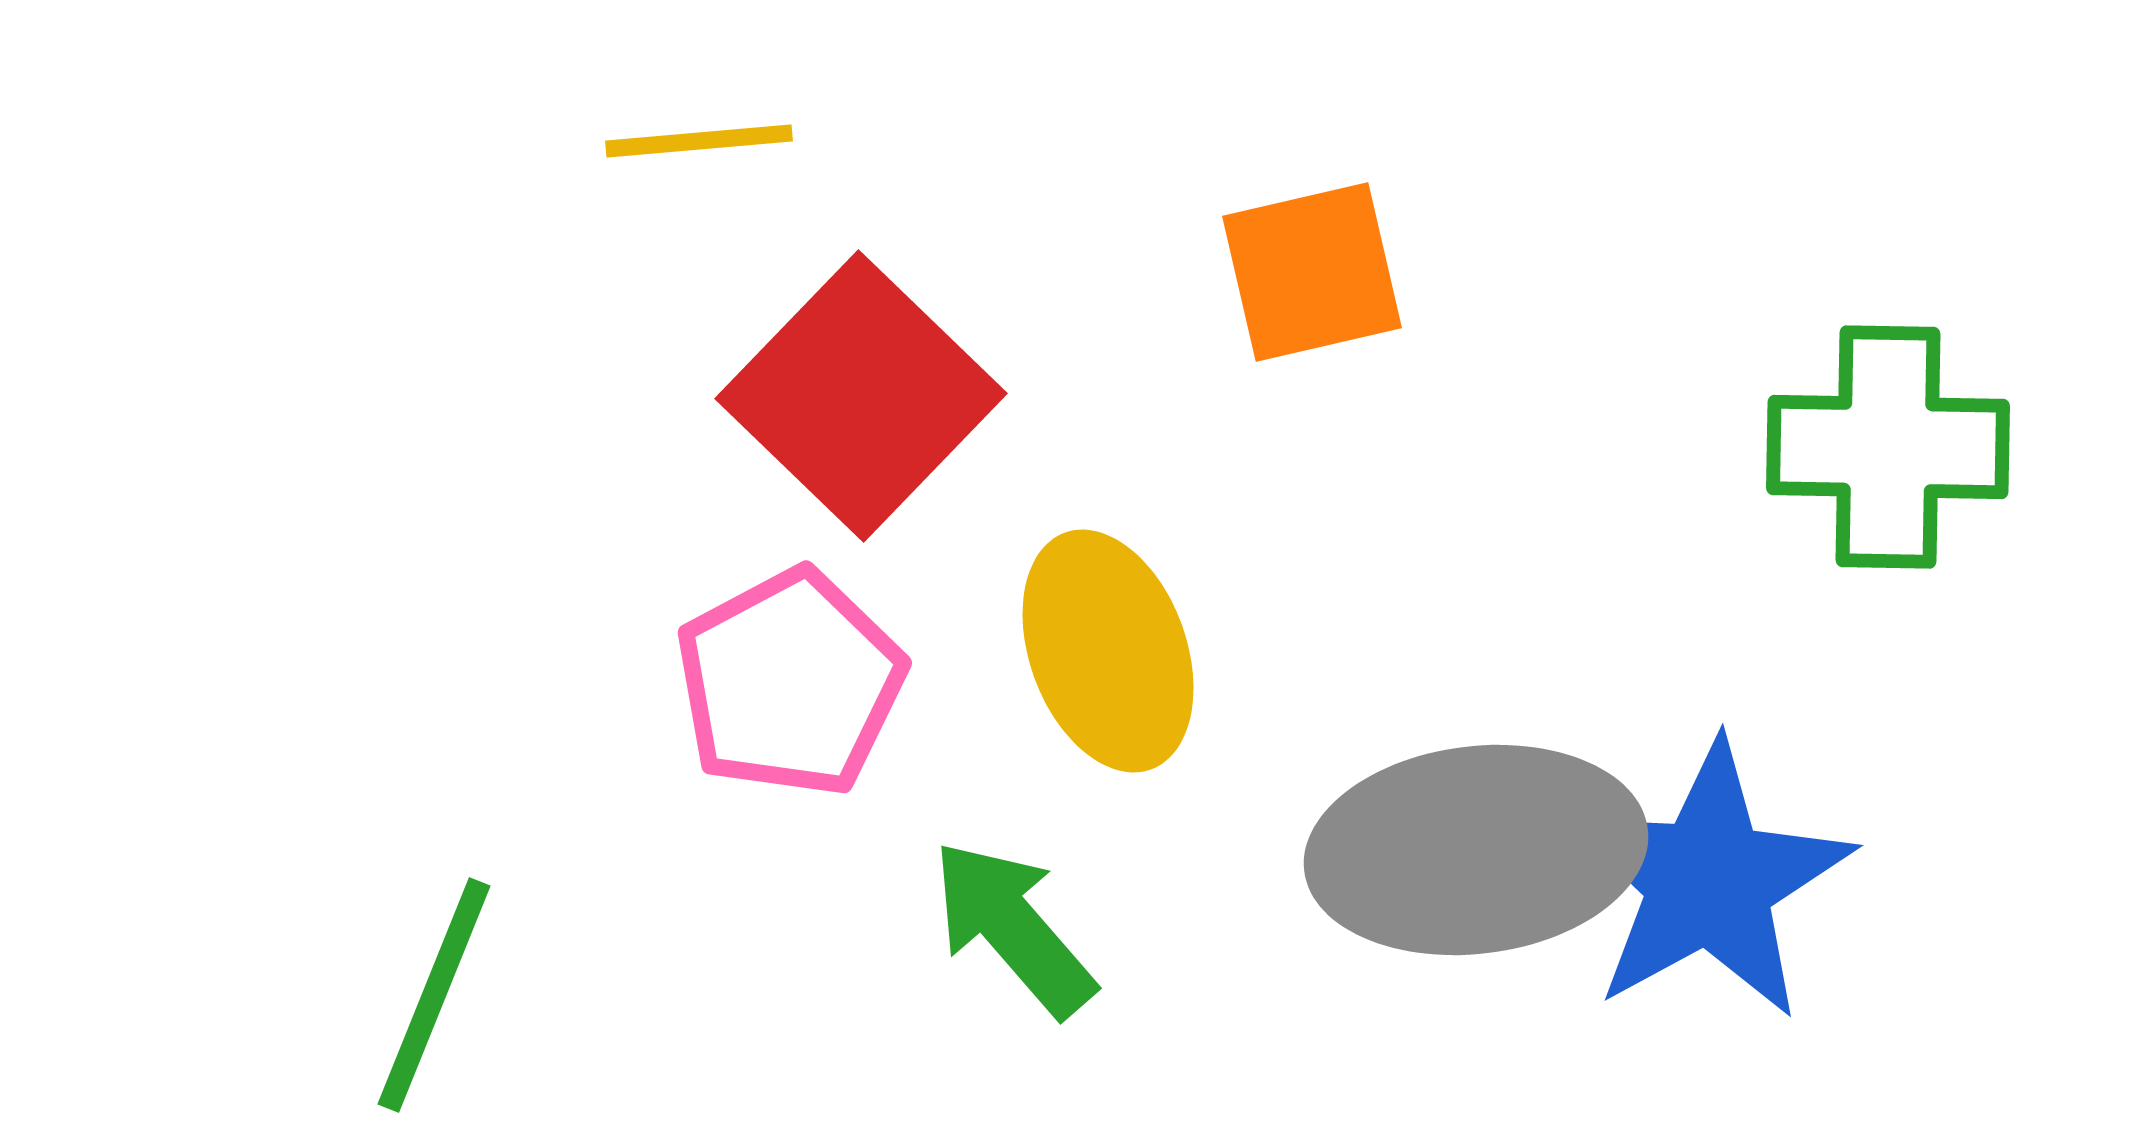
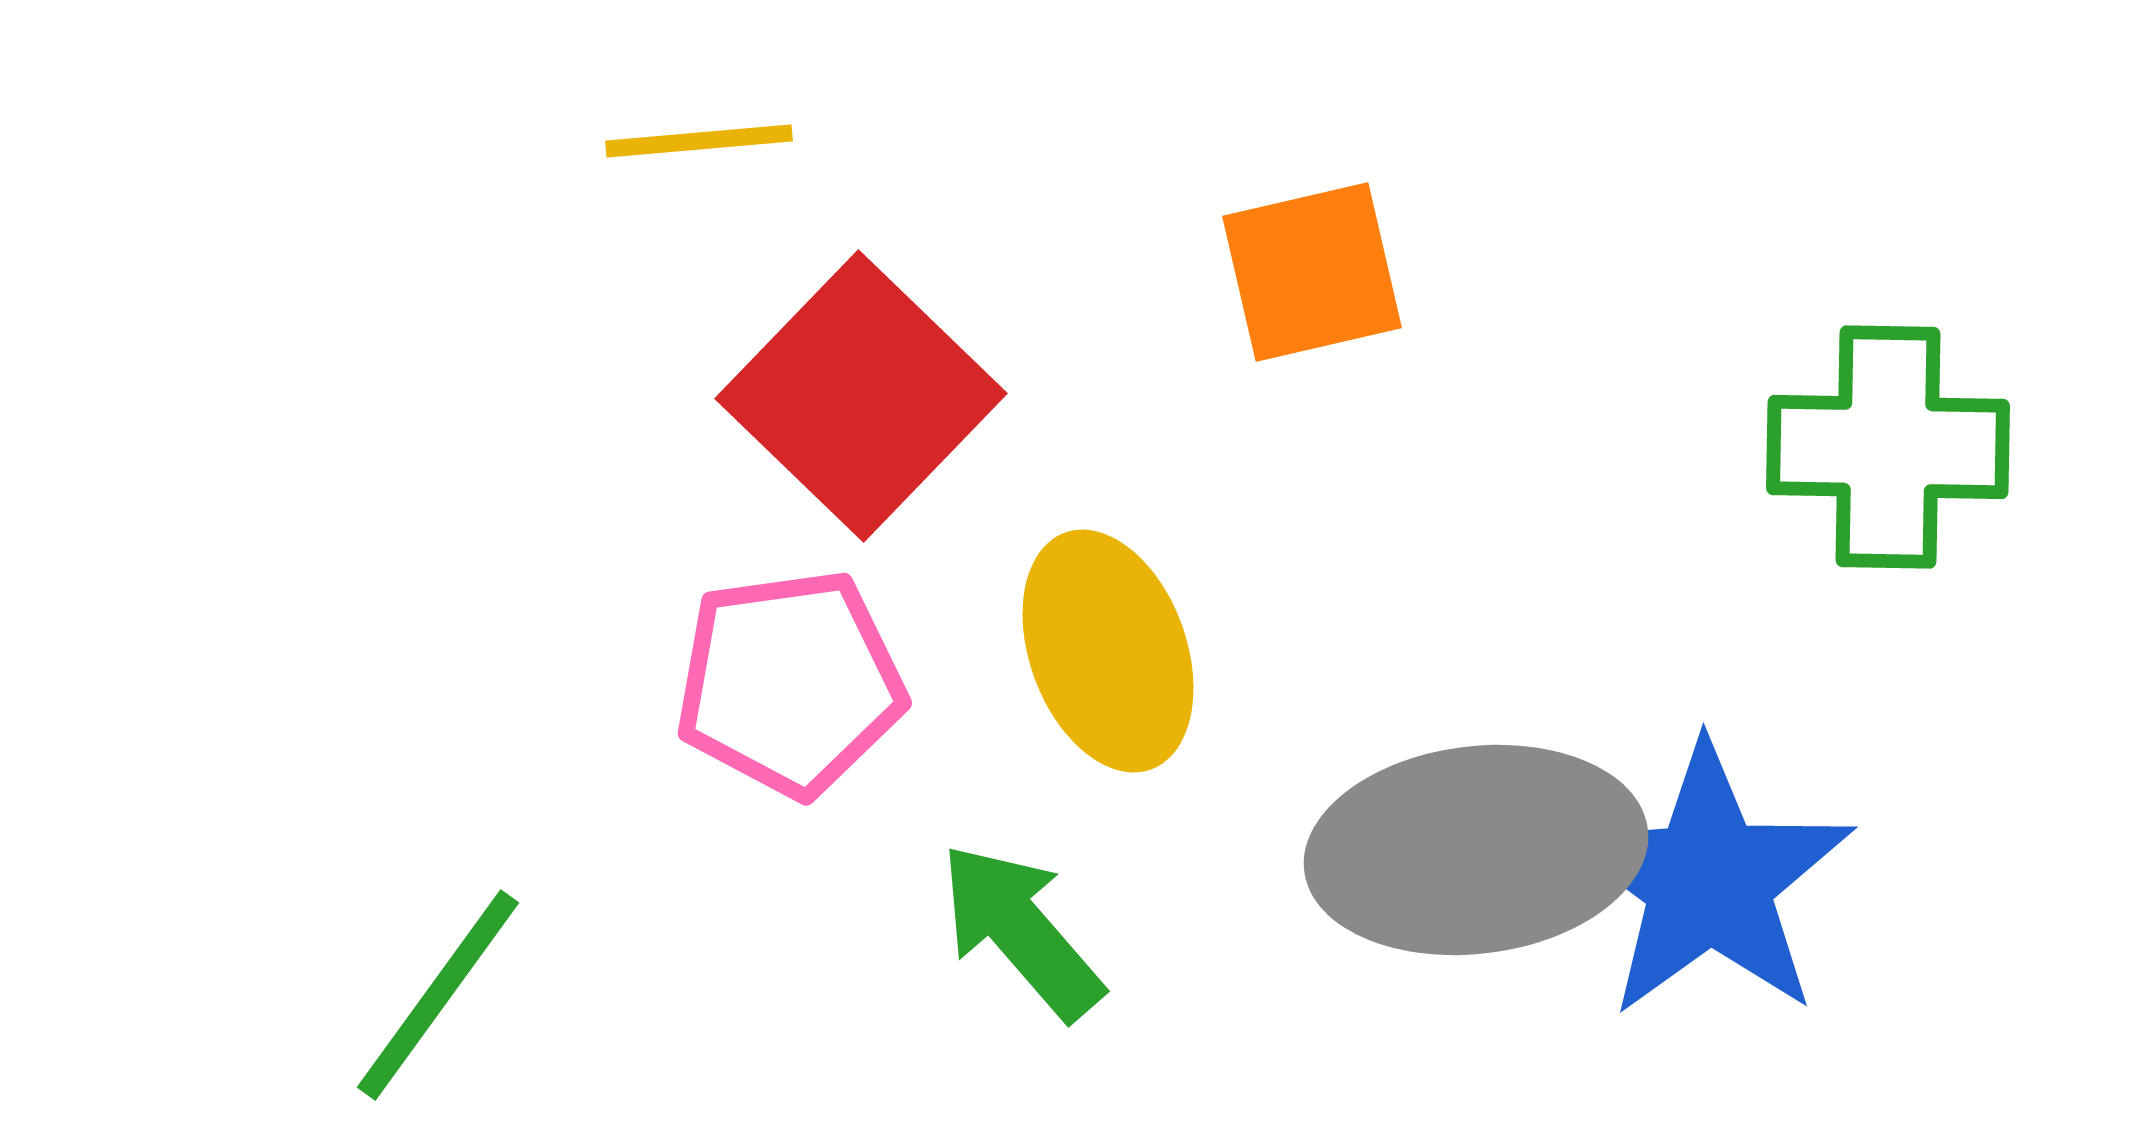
pink pentagon: rotated 20 degrees clockwise
blue star: rotated 7 degrees counterclockwise
green arrow: moved 8 px right, 3 px down
green line: moved 4 px right; rotated 14 degrees clockwise
